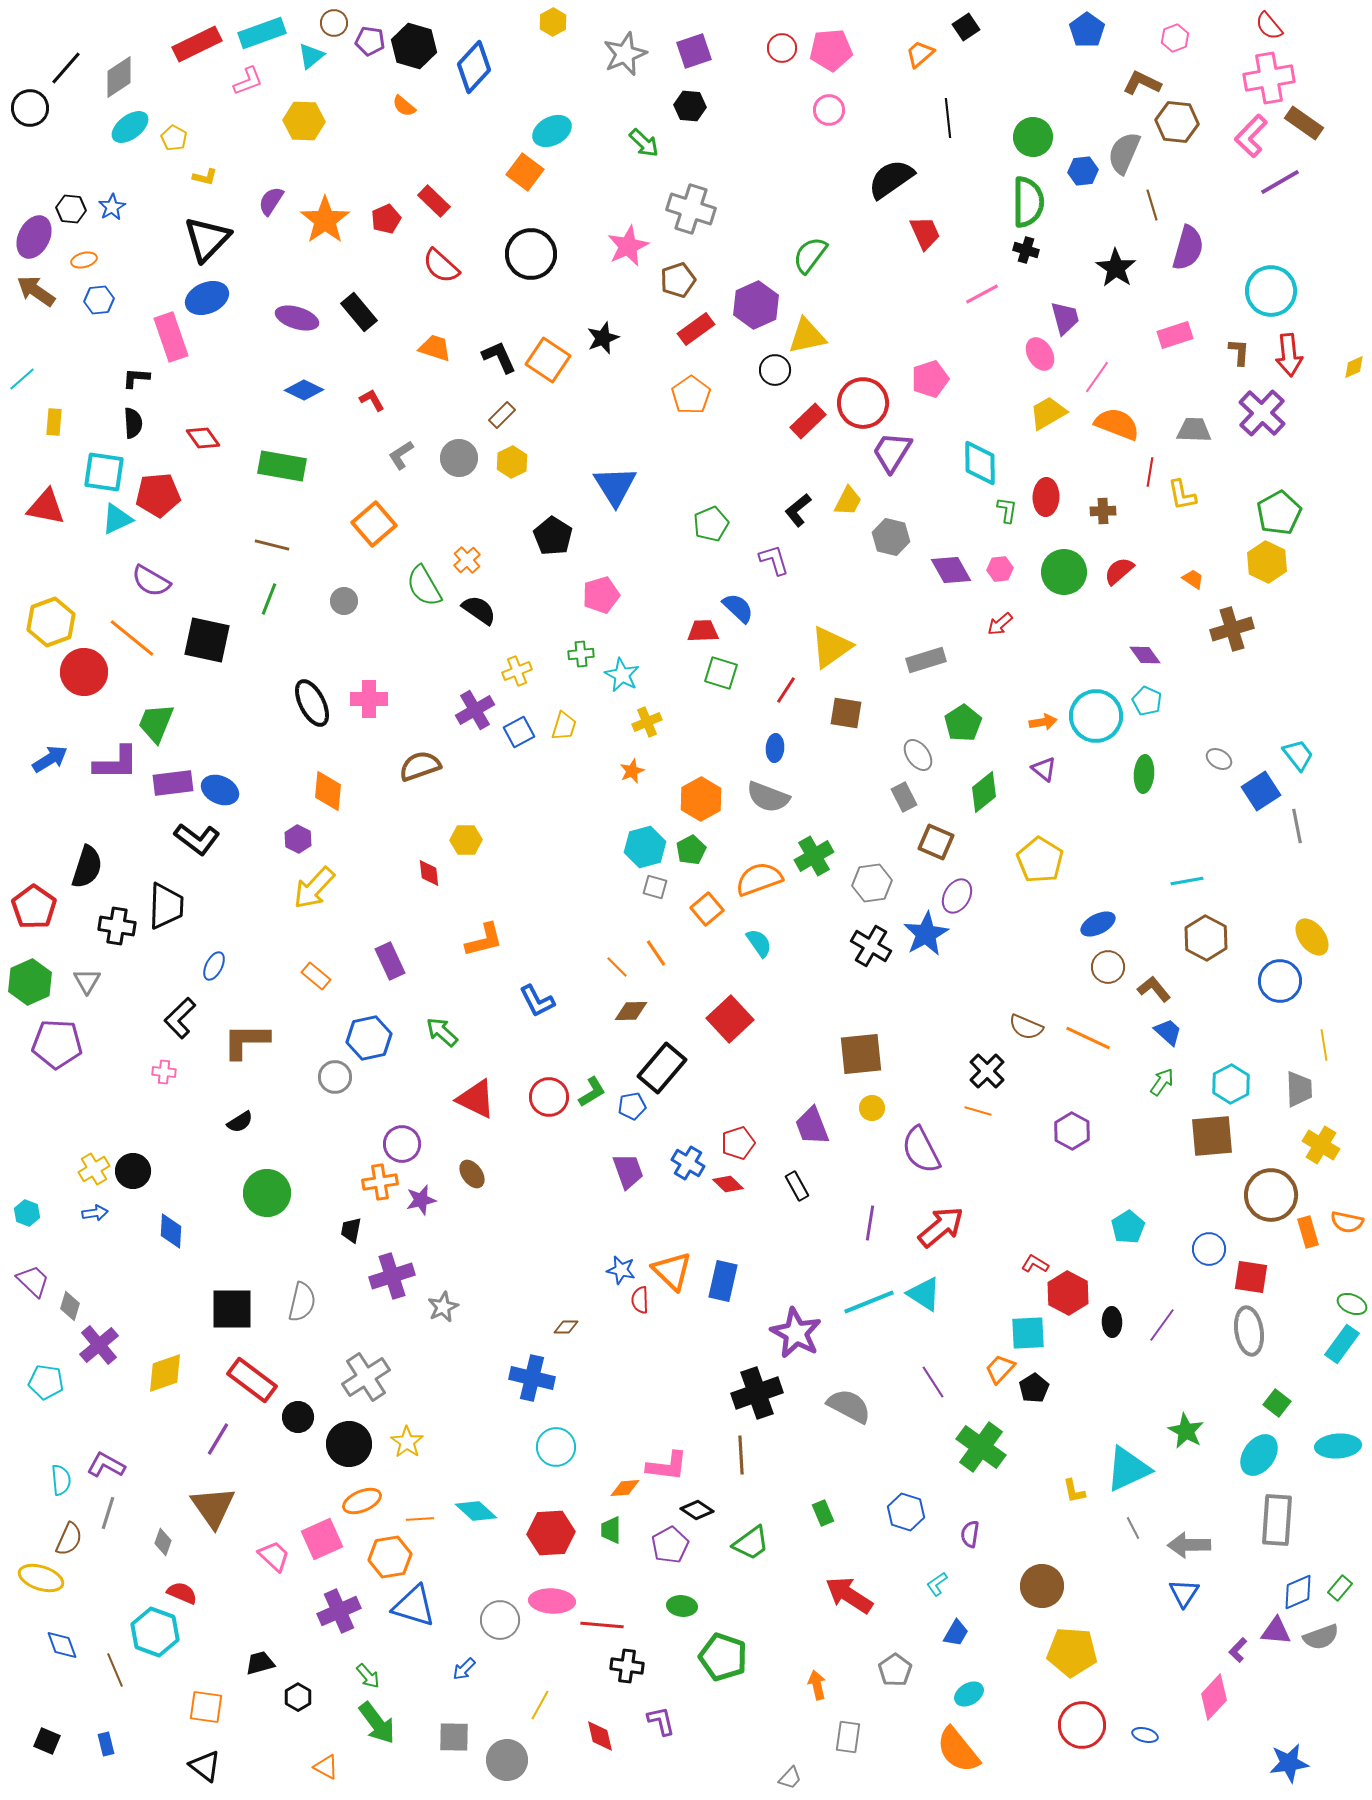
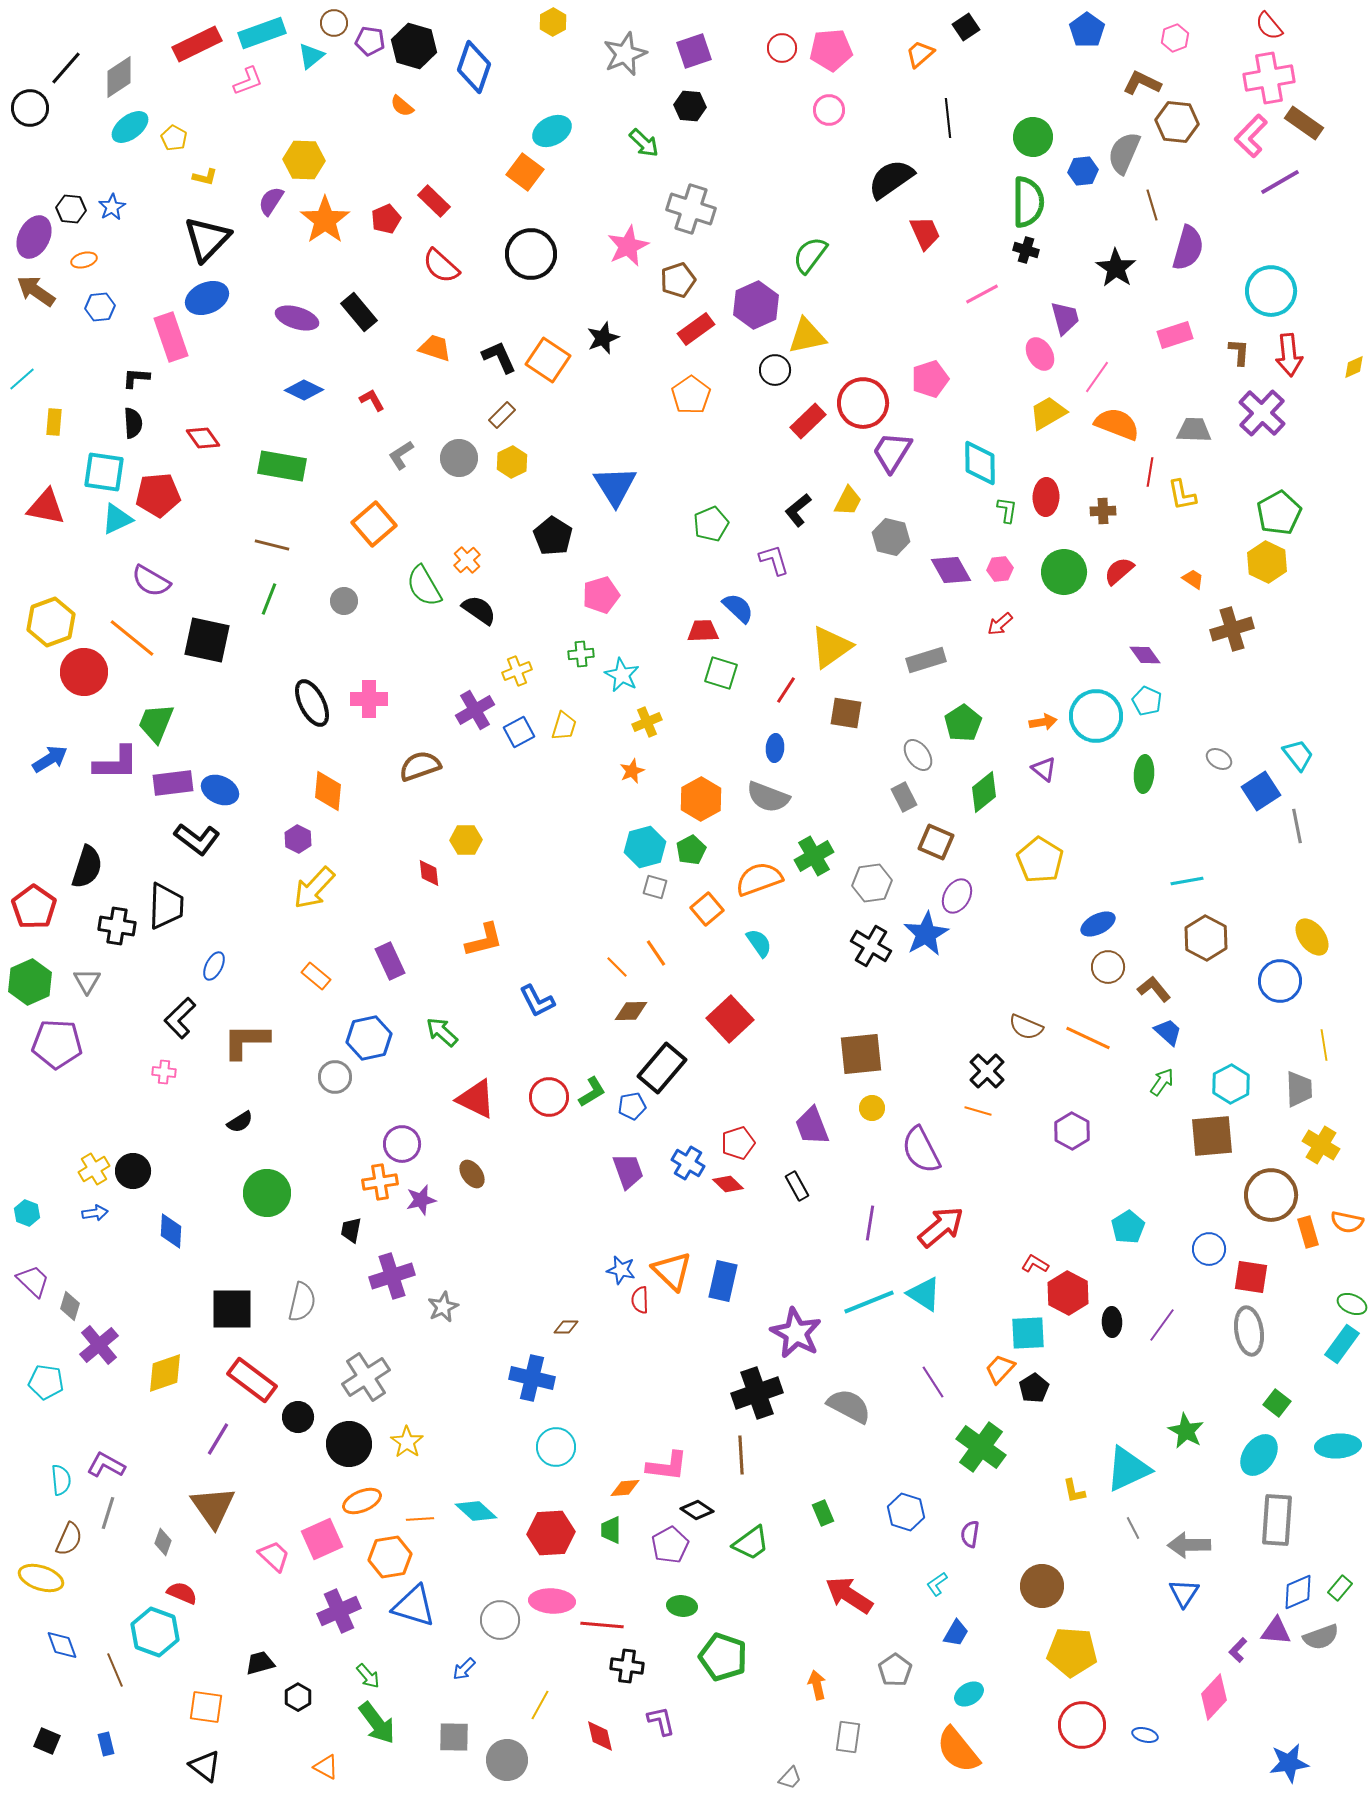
blue diamond at (474, 67): rotated 24 degrees counterclockwise
orange semicircle at (404, 106): moved 2 px left
yellow hexagon at (304, 121): moved 39 px down
blue hexagon at (99, 300): moved 1 px right, 7 px down
